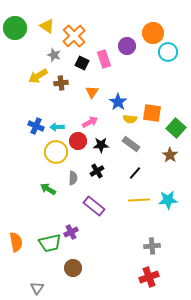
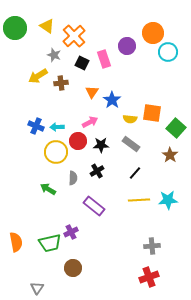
blue star: moved 6 px left, 2 px up
